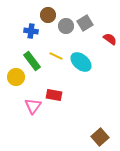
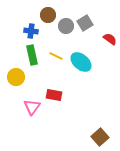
green rectangle: moved 6 px up; rotated 24 degrees clockwise
pink triangle: moved 1 px left, 1 px down
